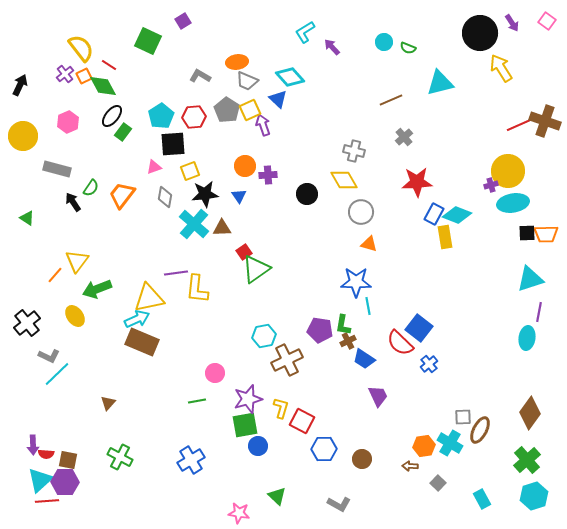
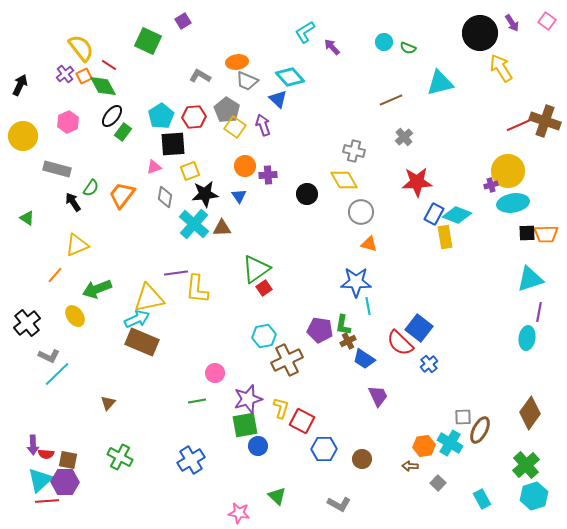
yellow square at (250, 110): moved 15 px left, 17 px down; rotated 30 degrees counterclockwise
red square at (244, 252): moved 20 px right, 36 px down
yellow triangle at (77, 261): moved 16 px up; rotated 30 degrees clockwise
green cross at (527, 460): moved 1 px left, 5 px down
